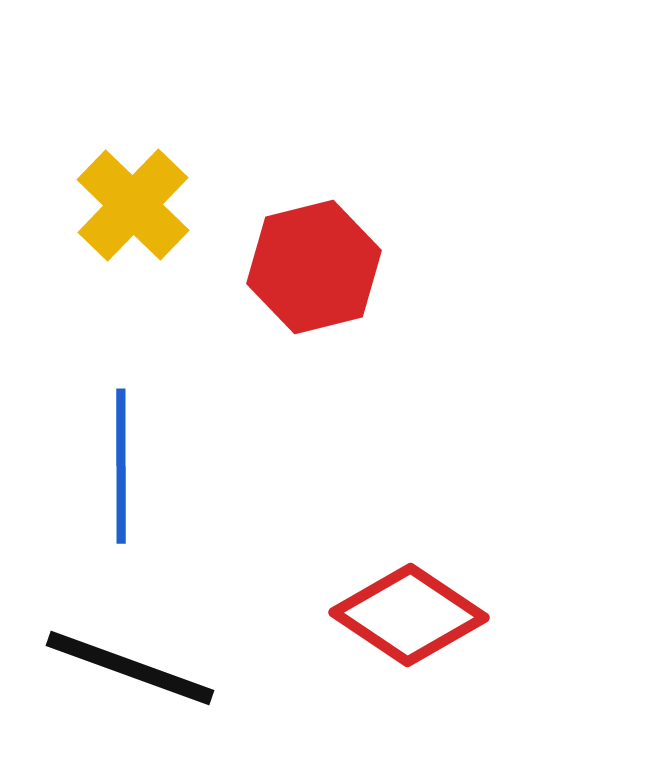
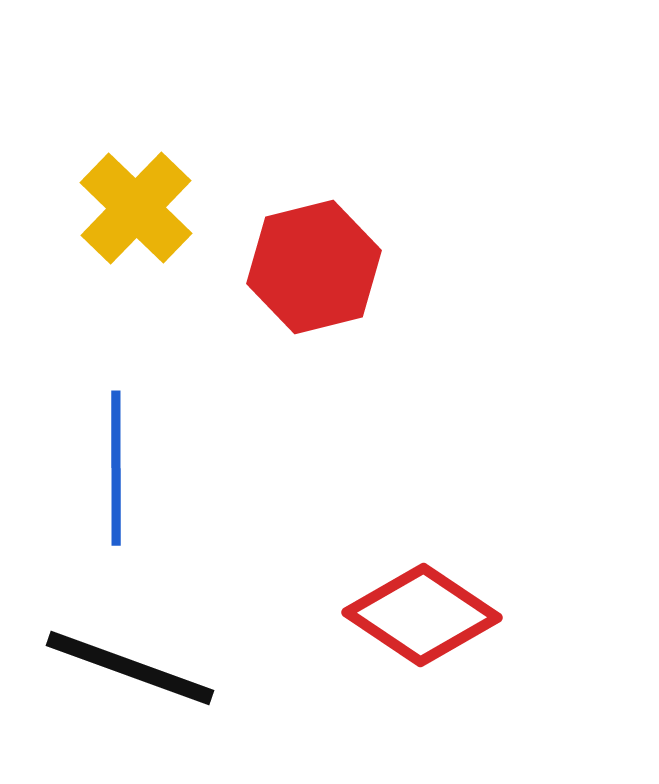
yellow cross: moved 3 px right, 3 px down
blue line: moved 5 px left, 2 px down
red diamond: moved 13 px right
